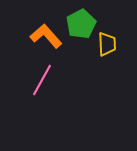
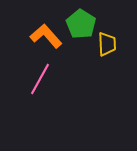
green pentagon: rotated 12 degrees counterclockwise
pink line: moved 2 px left, 1 px up
